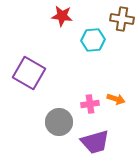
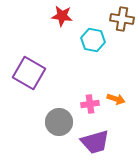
cyan hexagon: rotated 15 degrees clockwise
